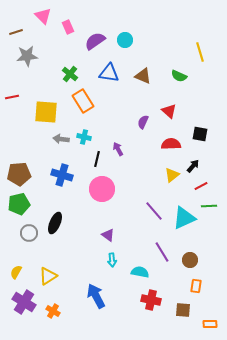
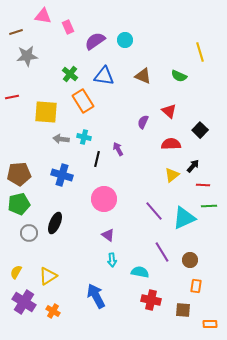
pink triangle at (43, 16): rotated 36 degrees counterclockwise
blue triangle at (109, 73): moved 5 px left, 3 px down
black square at (200, 134): moved 4 px up; rotated 35 degrees clockwise
red line at (201, 186): moved 2 px right, 1 px up; rotated 32 degrees clockwise
pink circle at (102, 189): moved 2 px right, 10 px down
